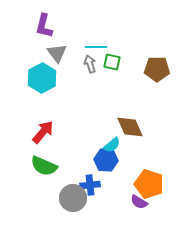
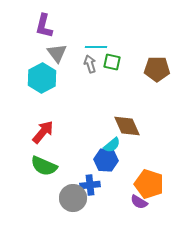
brown diamond: moved 3 px left, 1 px up
